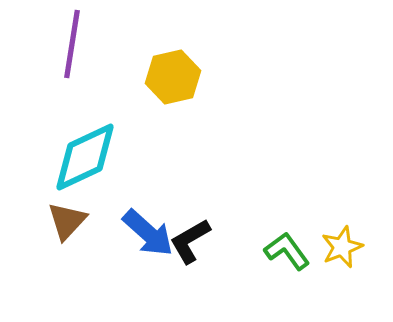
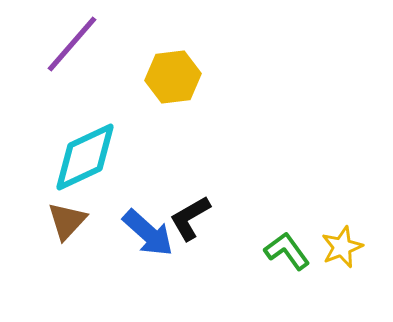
purple line: rotated 32 degrees clockwise
yellow hexagon: rotated 6 degrees clockwise
black L-shape: moved 23 px up
